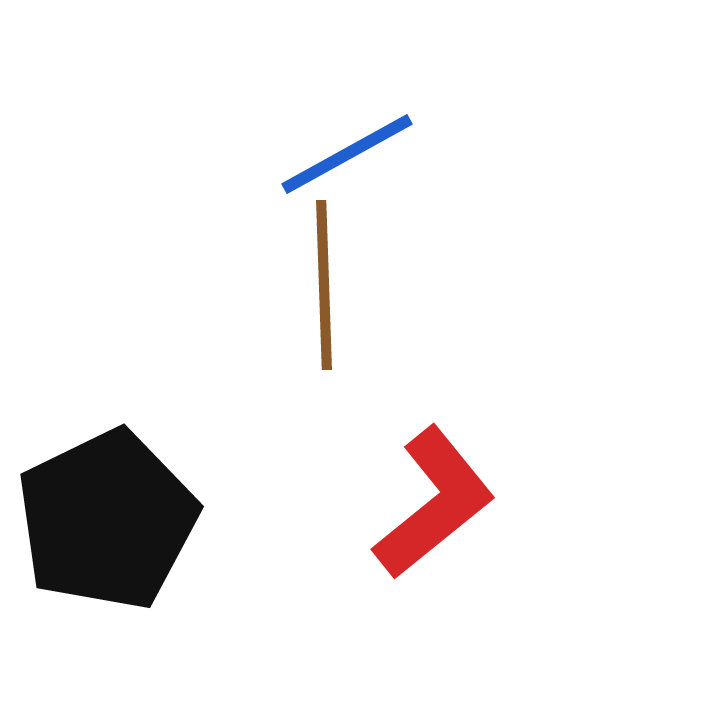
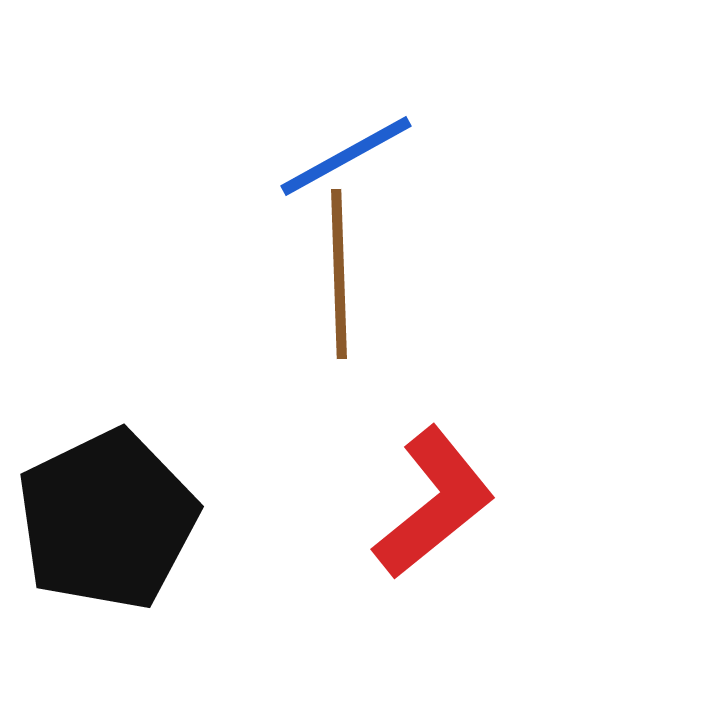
blue line: moved 1 px left, 2 px down
brown line: moved 15 px right, 11 px up
